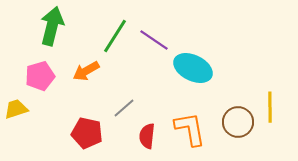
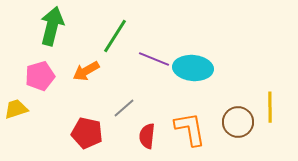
purple line: moved 19 px down; rotated 12 degrees counterclockwise
cyan ellipse: rotated 21 degrees counterclockwise
